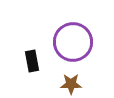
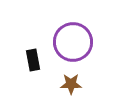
black rectangle: moved 1 px right, 1 px up
